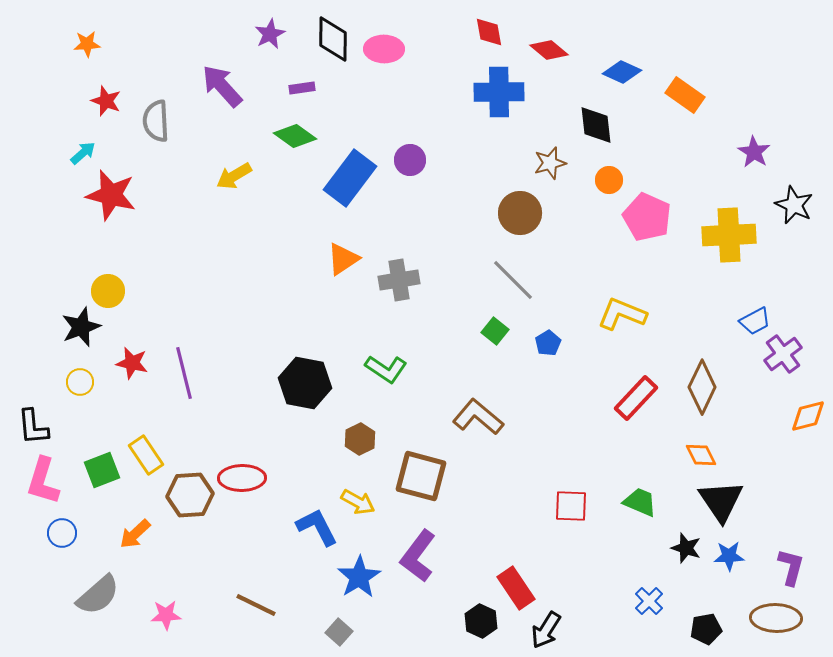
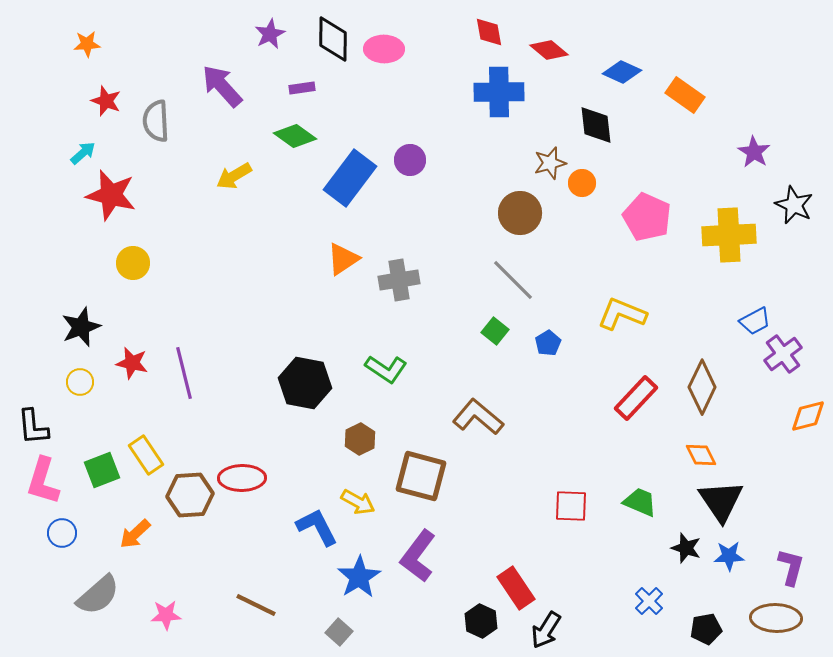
orange circle at (609, 180): moved 27 px left, 3 px down
yellow circle at (108, 291): moved 25 px right, 28 px up
